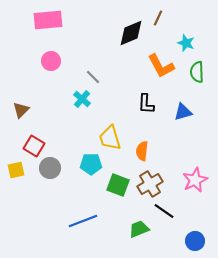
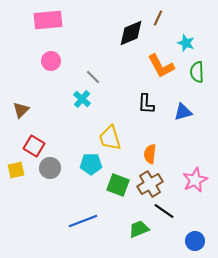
orange semicircle: moved 8 px right, 3 px down
